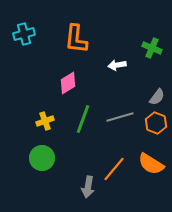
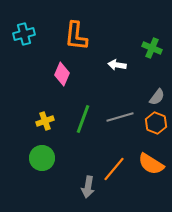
orange L-shape: moved 3 px up
white arrow: rotated 18 degrees clockwise
pink diamond: moved 6 px left, 9 px up; rotated 35 degrees counterclockwise
